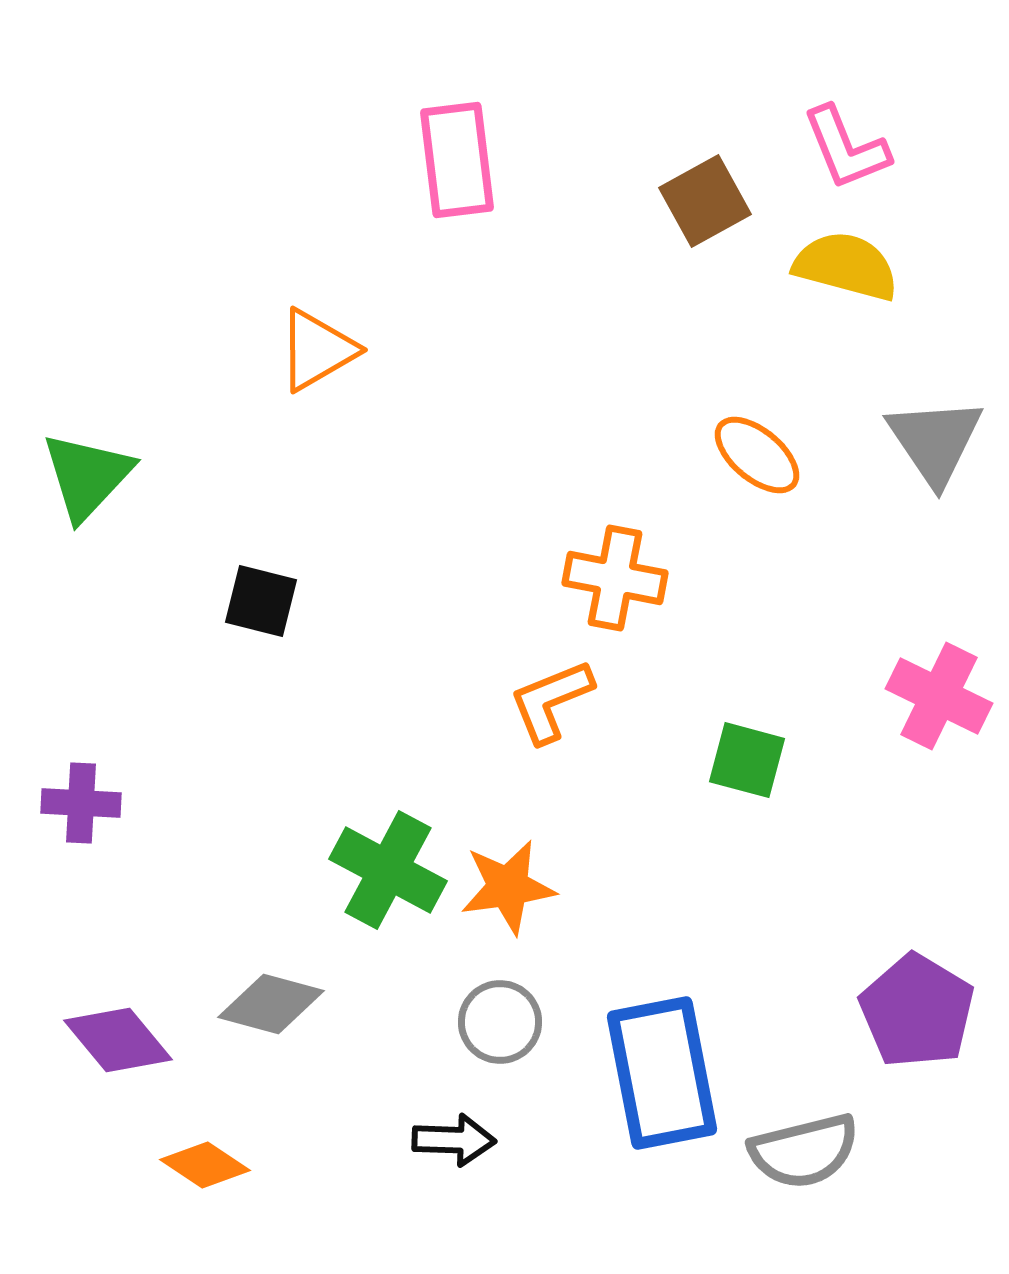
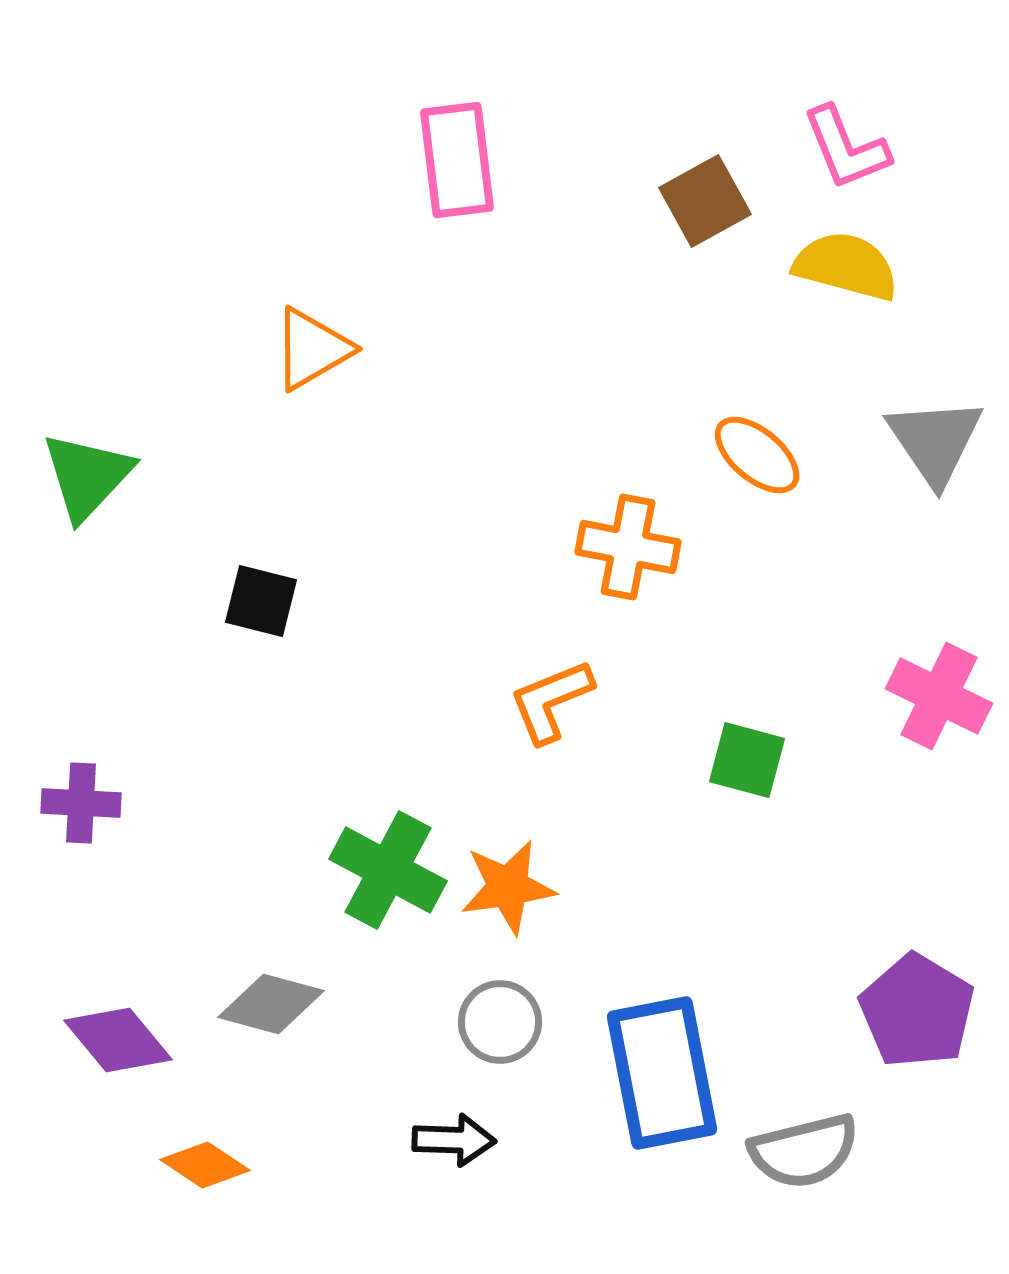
orange triangle: moved 5 px left, 1 px up
orange cross: moved 13 px right, 31 px up
